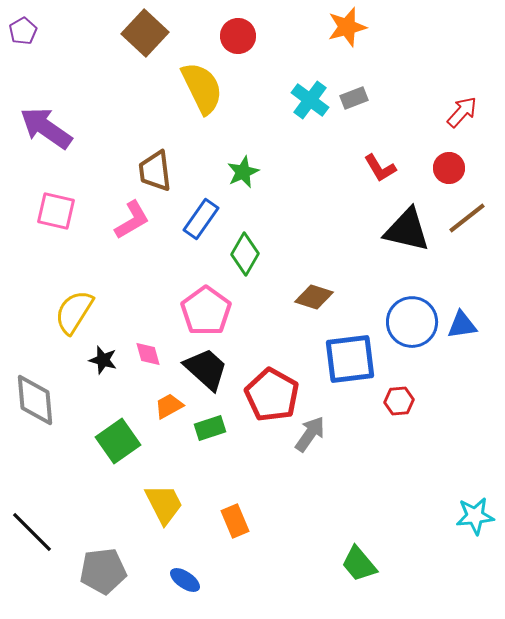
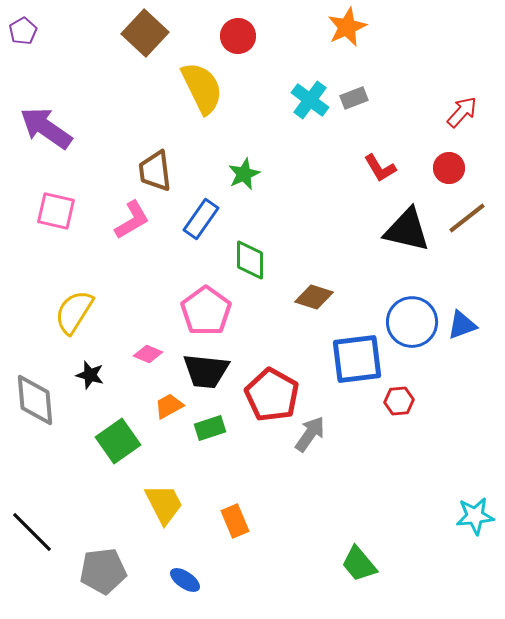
orange star at (347, 27): rotated 9 degrees counterclockwise
green star at (243, 172): moved 1 px right, 2 px down
green diamond at (245, 254): moved 5 px right, 6 px down; rotated 30 degrees counterclockwise
blue triangle at (462, 325): rotated 12 degrees counterclockwise
pink diamond at (148, 354): rotated 52 degrees counterclockwise
blue square at (350, 359): moved 7 px right
black star at (103, 360): moved 13 px left, 15 px down
black trapezoid at (206, 369): moved 2 px down; rotated 144 degrees clockwise
